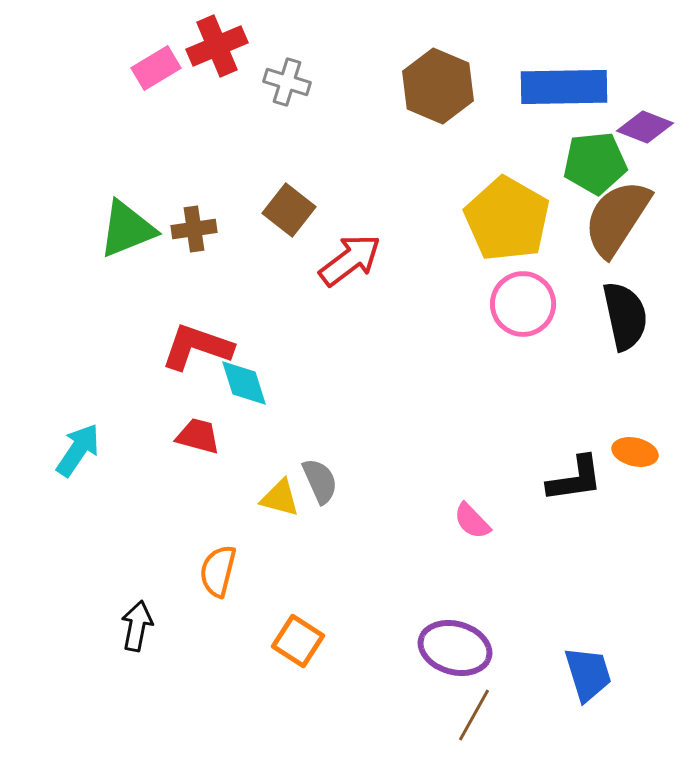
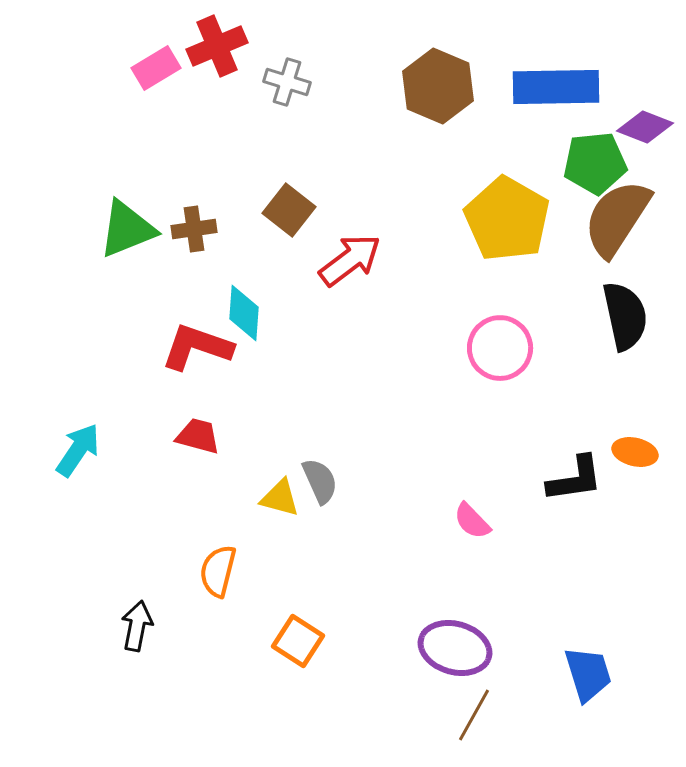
blue rectangle: moved 8 px left
pink circle: moved 23 px left, 44 px down
cyan diamond: moved 70 px up; rotated 22 degrees clockwise
